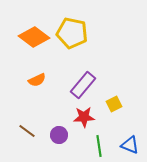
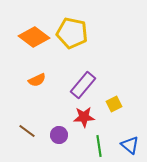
blue triangle: rotated 18 degrees clockwise
